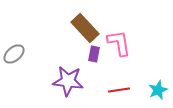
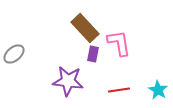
purple rectangle: moved 1 px left
cyan star: rotated 18 degrees counterclockwise
